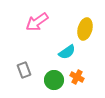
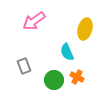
pink arrow: moved 3 px left, 1 px up
cyan semicircle: rotated 102 degrees clockwise
gray rectangle: moved 4 px up
